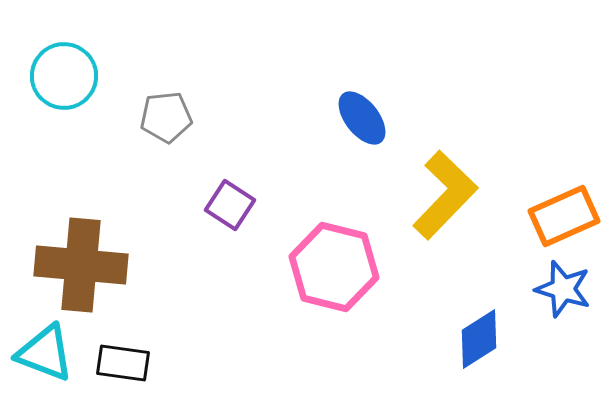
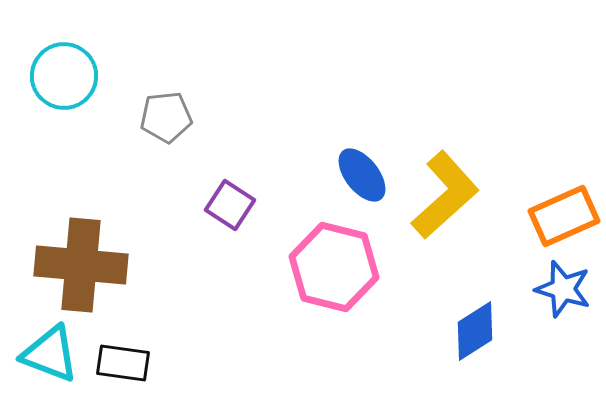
blue ellipse: moved 57 px down
yellow L-shape: rotated 4 degrees clockwise
blue diamond: moved 4 px left, 8 px up
cyan triangle: moved 5 px right, 1 px down
